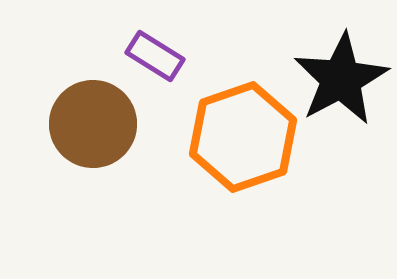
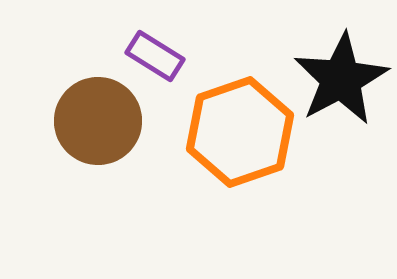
brown circle: moved 5 px right, 3 px up
orange hexagon: moved 3 px left, 5 px up
